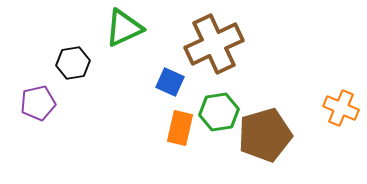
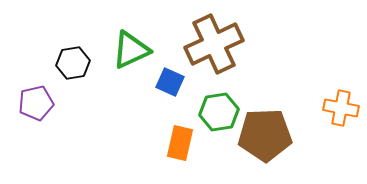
green triangle: moved 7 px right, 22 px down
purple pentagon: moved 2 px left
orange cross: rotated 12 degrees counterclockwise
orange rectangle: moved 15 px down
brown pentagon: rotated 14 degrees clockwise
